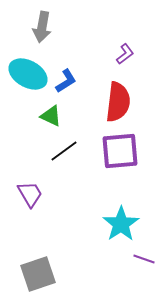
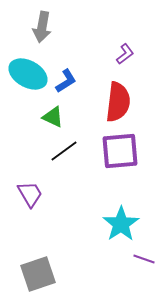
green triangle: moved 2 px right, 1 px down
